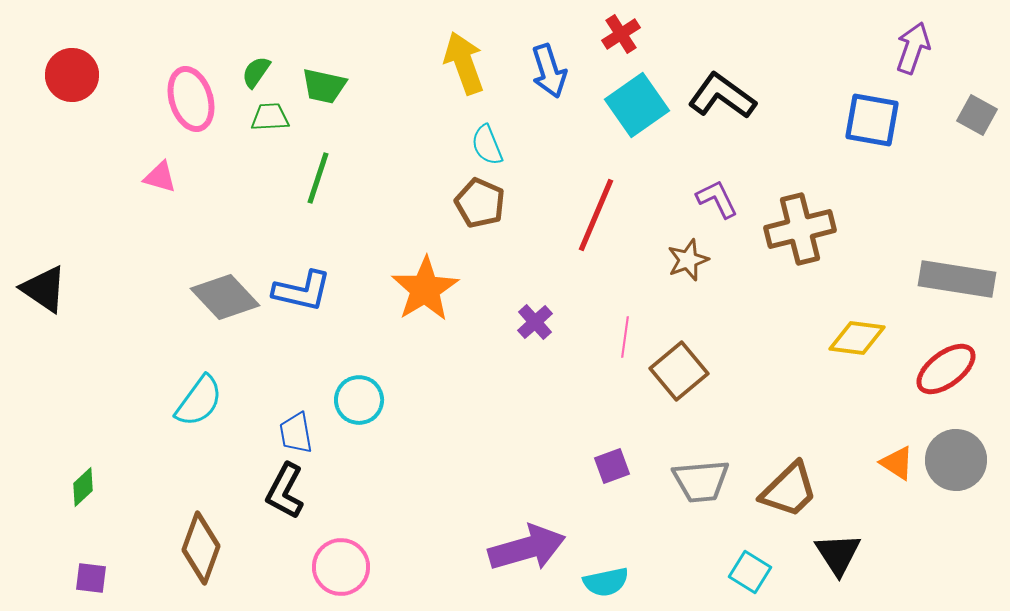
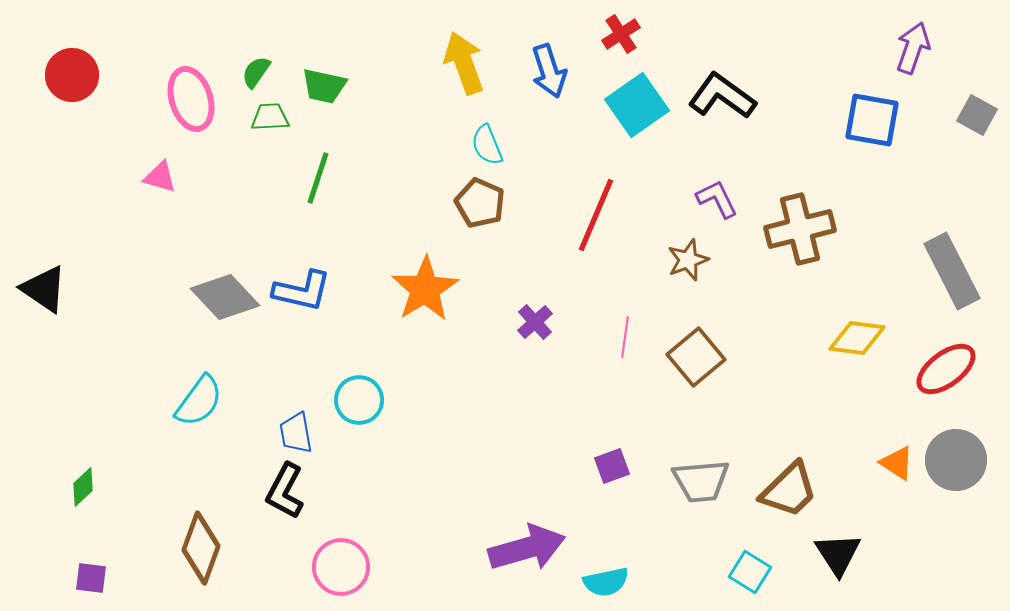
gray rectangle at (957, 279): moved 5 px left, 8 px up; rotated 54 degrees clockwise
brown square at (679, 371): moved 17 px right, 14 px up
